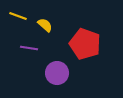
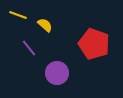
yellow line: moved 1 px up
red pentagon: moved 9 px right
purple line: rotated 42 degrees clockwise
